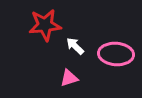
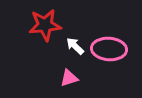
pink ellipse: moved 7 px left, 5 px up
